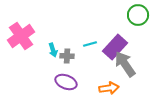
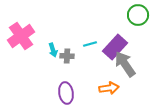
purple ellipse: moved 11 px down; rotated 60 degrees clockwise
